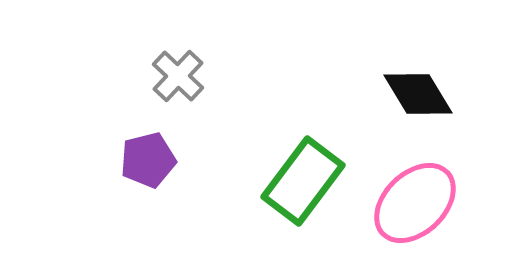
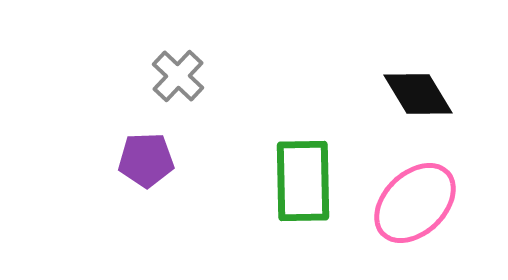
purple pentagon: moved 2 px left; rotated 12 degrees clockwise
green rectangle: rotated 38 degrees counterclockwise
